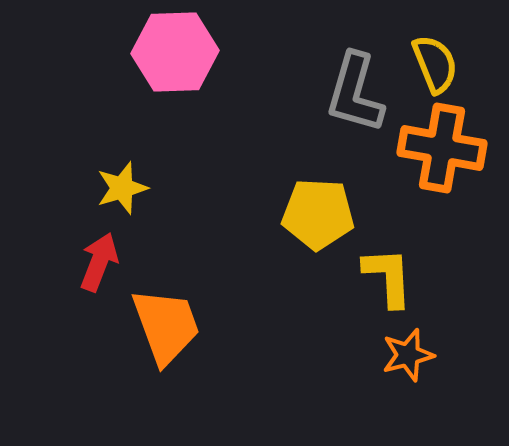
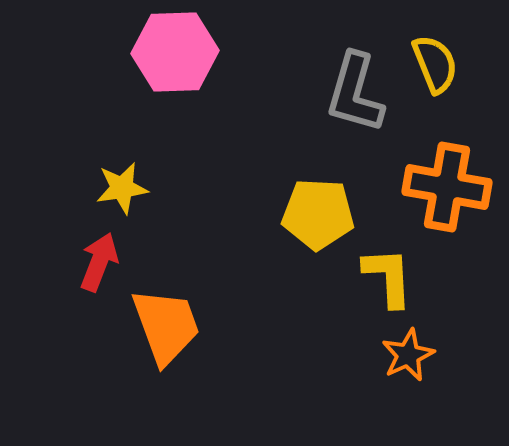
orange cross: moved 5 px right, 39 px down
yellow star: rotated 8 degrees clockwise
orange star: rotated 10 degrees counterclockwise
